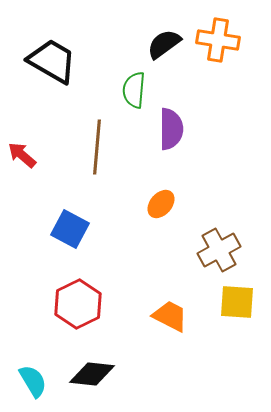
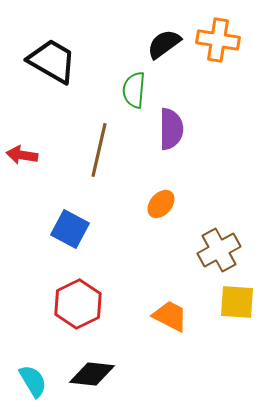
brown line: moved 2 px right, 3 px down; rotated 8 degrees clockwise
red arrow: rotated 32 degrees counterclockwise
